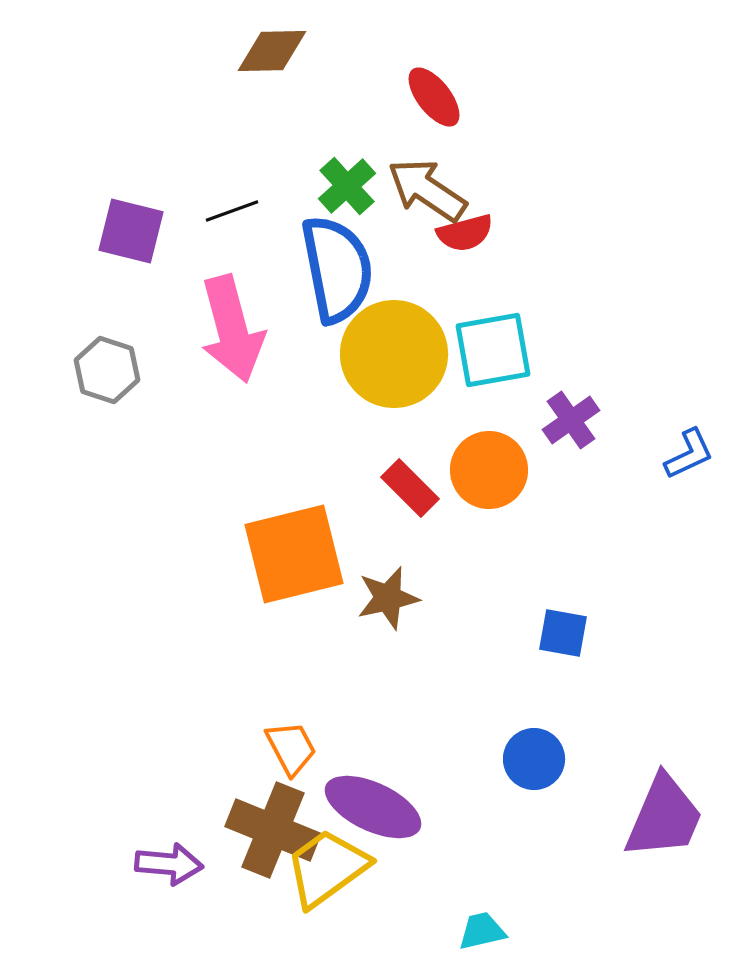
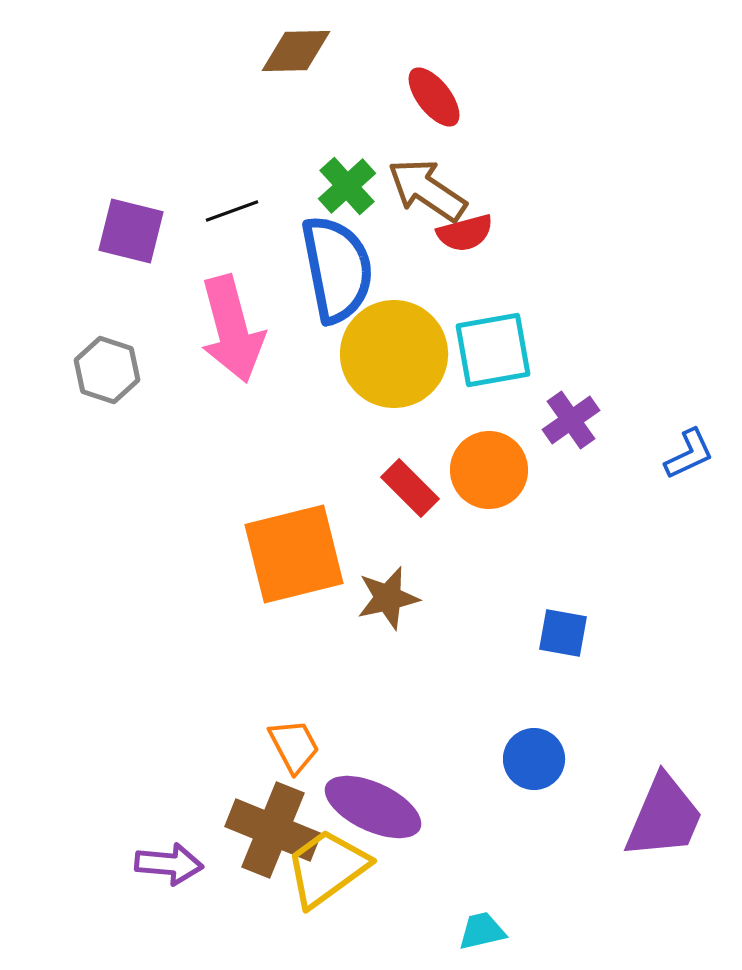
brown diamond: moved 24 px right
orange trapezoid: moved 3 px right, 2 px up
